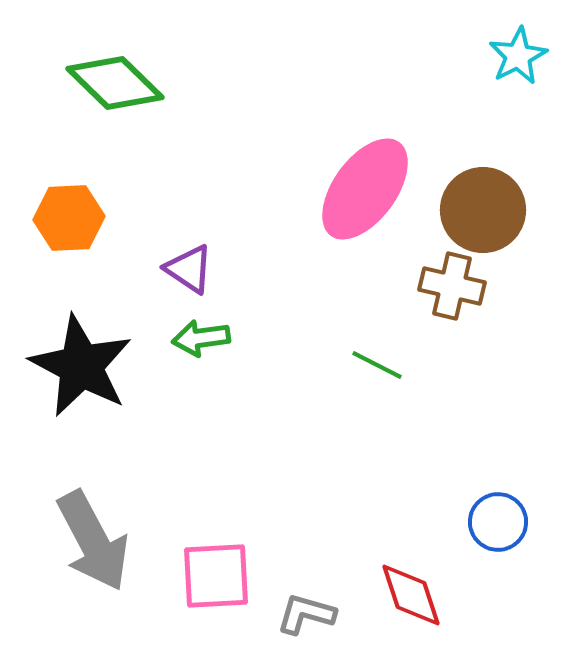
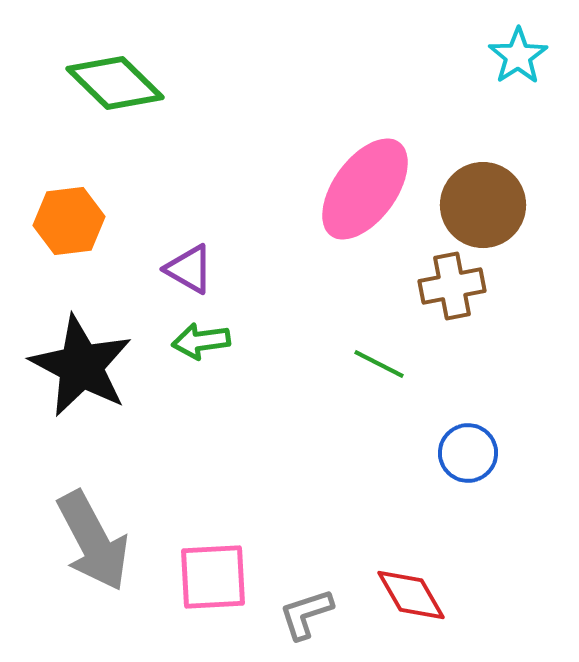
cyan star: rotated 6 degrees counterclockwise
brown circle: moved 5 px up
orange hexagon: moved 3 px down; rotated 4 degrees counterclockwise
purple triangle: rotated 4 degrees counterclockwise
brown cross: rotated 24 degrees counterclockwise
green arrow: moved 3 px down
green line: moved 2 px right, 1 px up
blue circle: moved 30 px left, 69 px up
pink square: moved 3 px left, 1 px down
red diamond: rotated 12 degrees counterclockwise
gray L-shape: rotated 34 degrees counterclockwise
